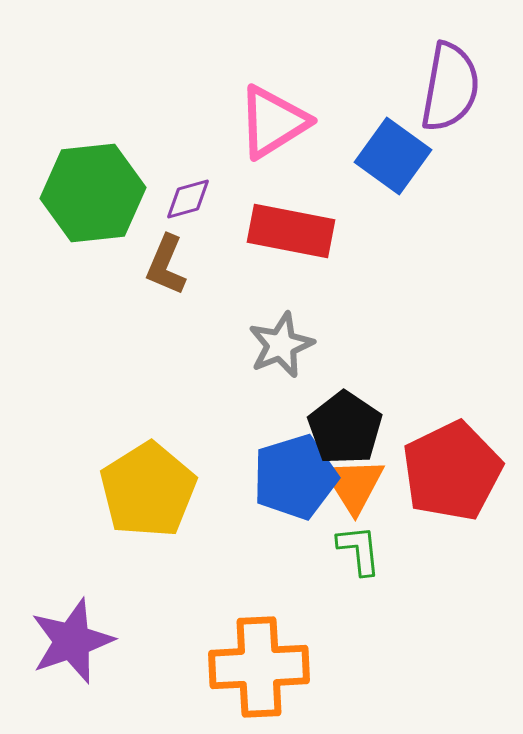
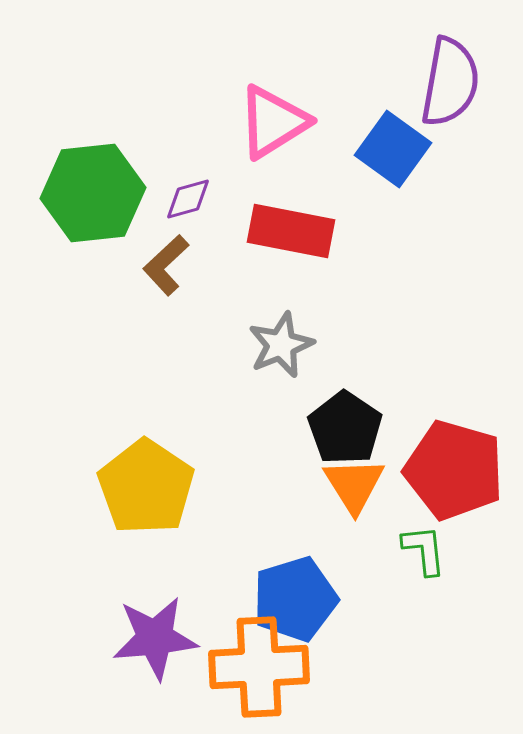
purple semicircle: moved 5 px up
blue square: moved 7 px up
brown L-shape: rotated 24 degrees clockwise
red pentagon: moved 2 px right, 1 px up; rotated 30 degrees counterclockwise
blue pentagon: moved 122 px down
yellow pentagon: moved 2 px left, 3 px up; rotated 6 degrees counterclockwise
green L-shape: moved 65 px right
purple star: moved 83 px right, 3 px up; rotated 14 degrees clockwise
